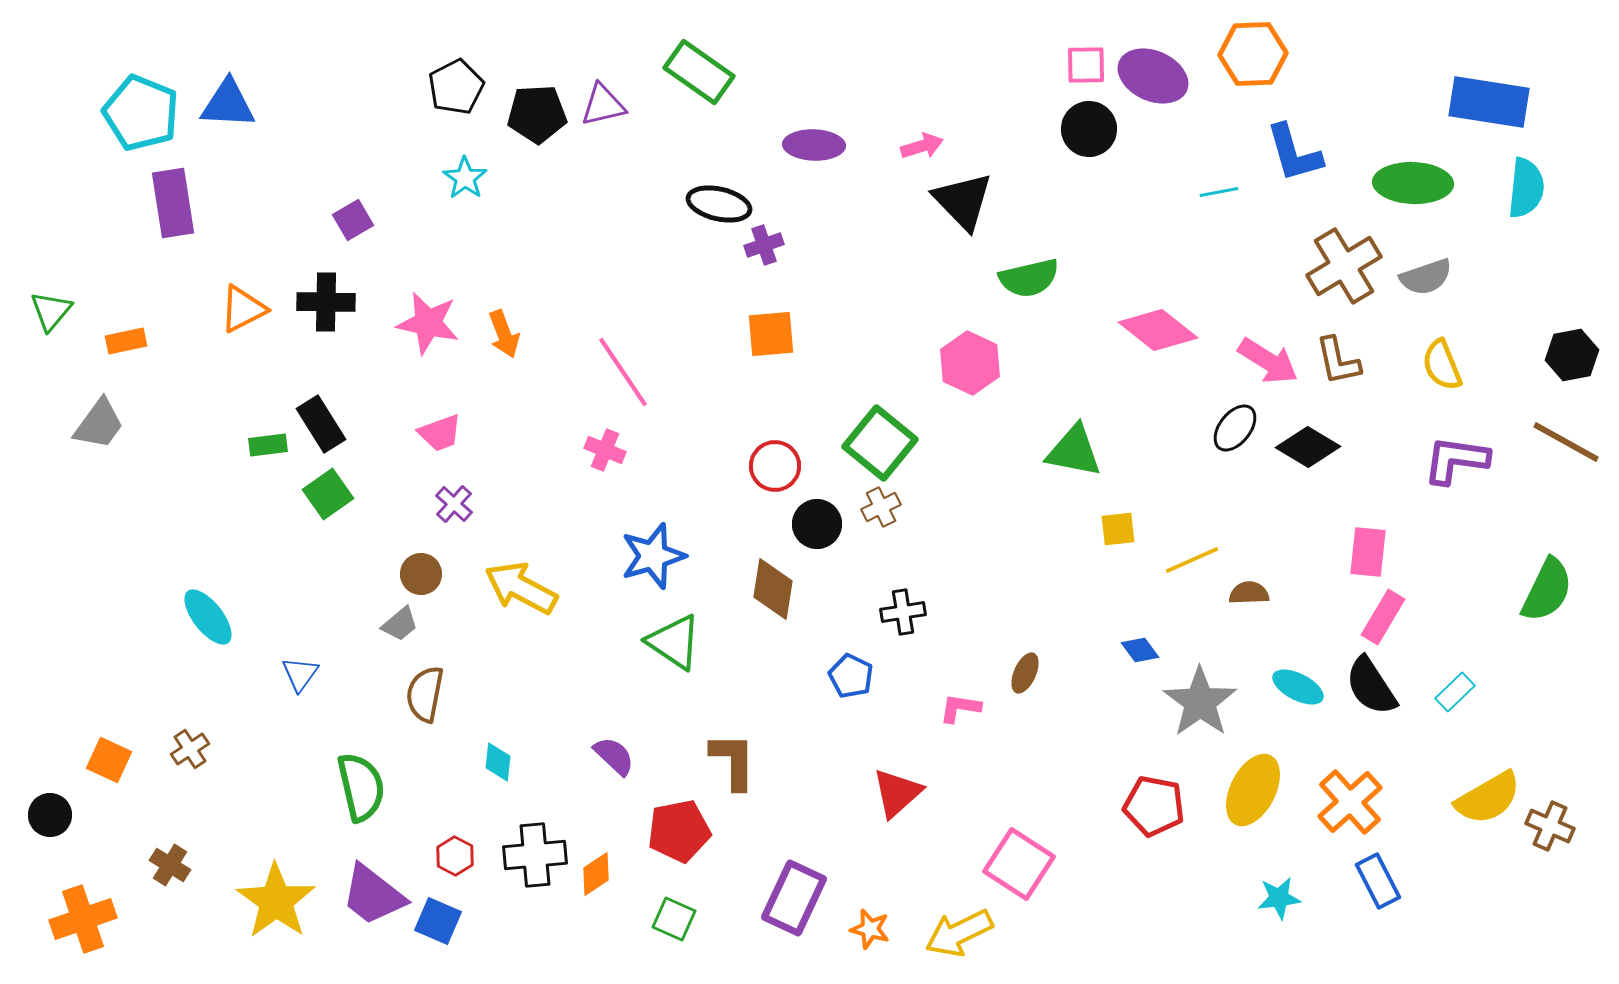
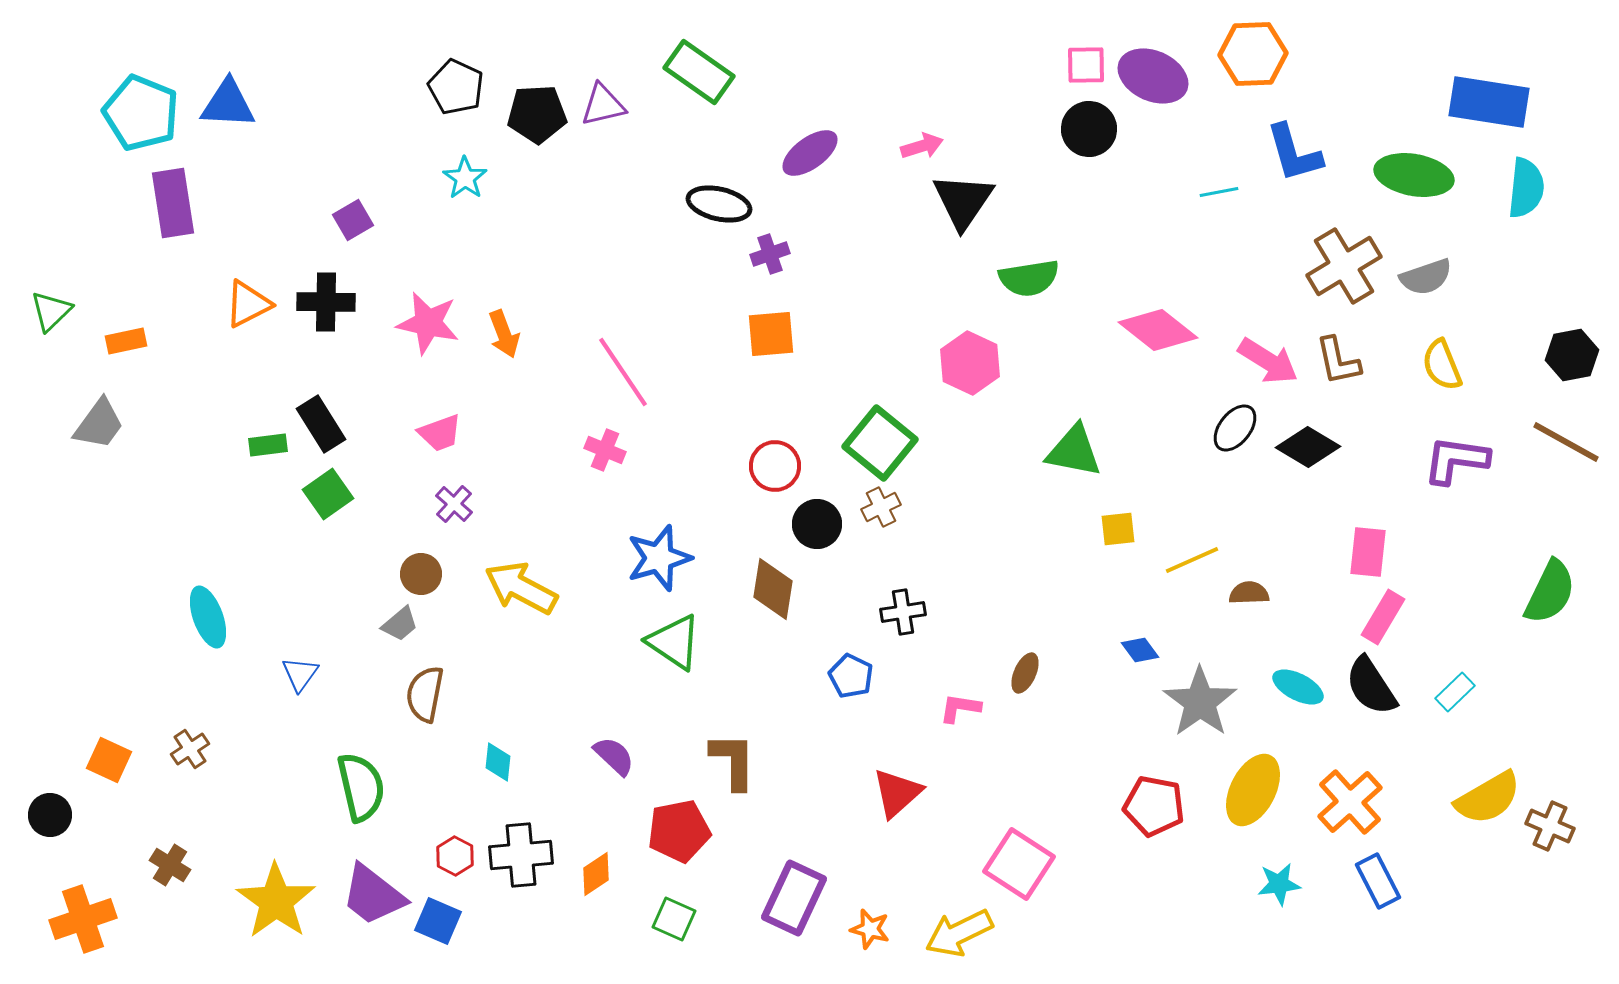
black pentagon at (456, 87): rotated 20 degrees counterclockwise
purple ellipse at (814, 145): moved 4 px left, 8 px down; rotated 38 degrees counterclockwise
green ellipse at (1413, 183): moved 1 px right, 8 px up; rotated 8 degrees clockwise
black triangle at (963, 201): rotated 18 degrees clockwise
purple cross at (764, 245): moved 6 px right, 9 px down
green semicircle at (1029, 278): rotated 4 degrees clockwise
orange triangle at (243, 309): moved 5 px right, 5 px up
green triangle at (51, 311): rotated 6 degrees clockwise
blue star at (653, 556): moved 6 px right, 2 px down
green semicircle at (1547, 590): moved 3 px right, 2 px down
cyan ellipse at (208, 617): rotated 18 degrees clockwise
black cross at (535, 855): moved 14 px left
cyan star at (1279, 898): moved 14 px up
